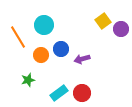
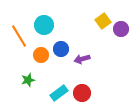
orange line: moved 1 px right, 1 px up
